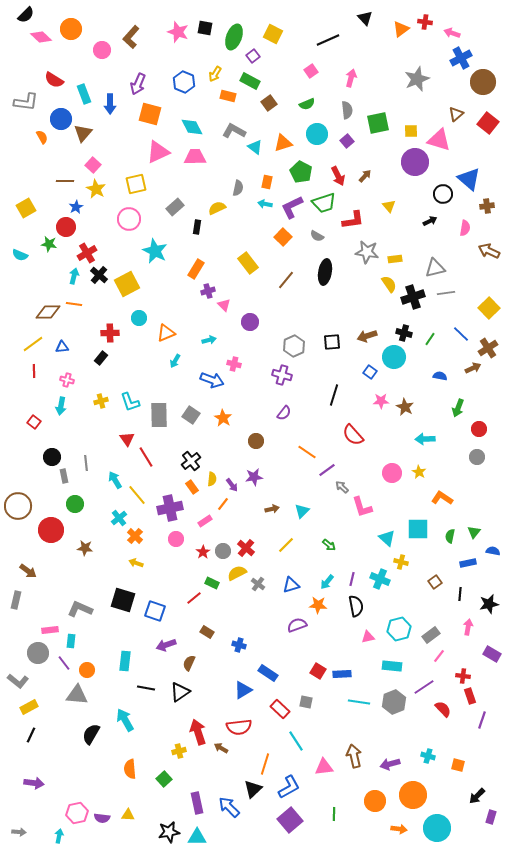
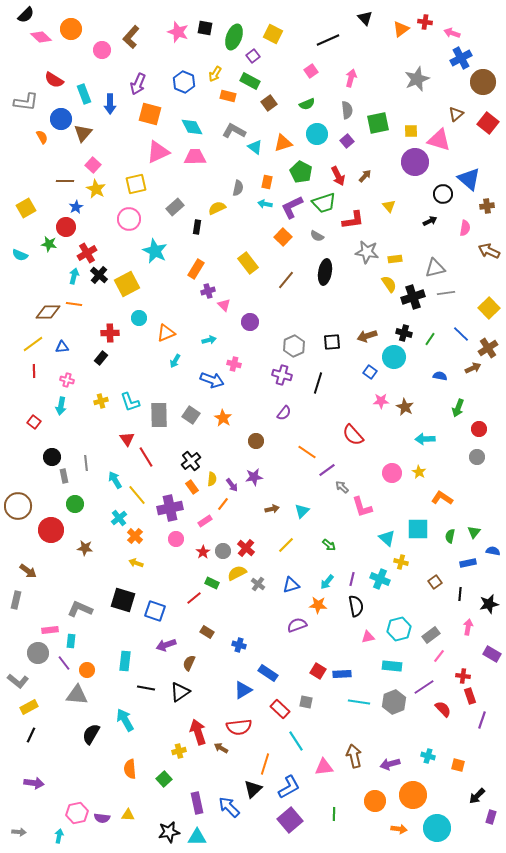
black line at (334, 395): moved 16 px left, 12 px up
